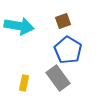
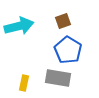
cyan arrow: rotated 24 degrees counterclockwise
gray rectangle: rotated 45 degrees counterclockwise
